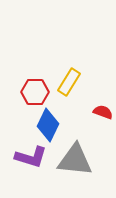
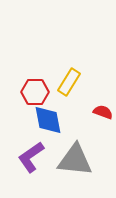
blue diamond: moved 5 px up; rotated 36 degrees counterclockwise
purple L-shape: rotated 128 degrees clockwise
